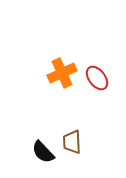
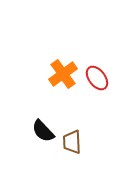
orange cross: moved 1 px right, 1 px down; rotated 12 degrees counterclockwise
black semicircle: moved 21 px up
